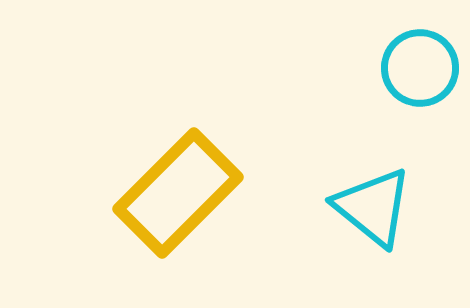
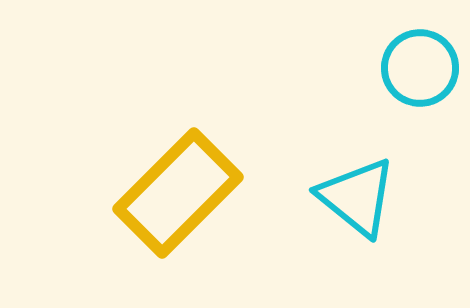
cyan triangle: moved 16 px left, 10 px up
